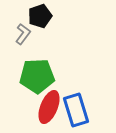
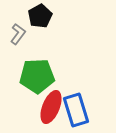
black pentagon: rotated 10 degrees counterclockwise
gray L-shape: moved 5 px left
red ellipse: moved 2 px right
